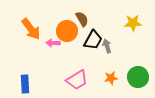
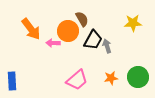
orange circle: moved 1 px right
pink trapezoid: rotated 10 degrees counterclockwise
blue rectangle: moved 13 px left, 3 px up
